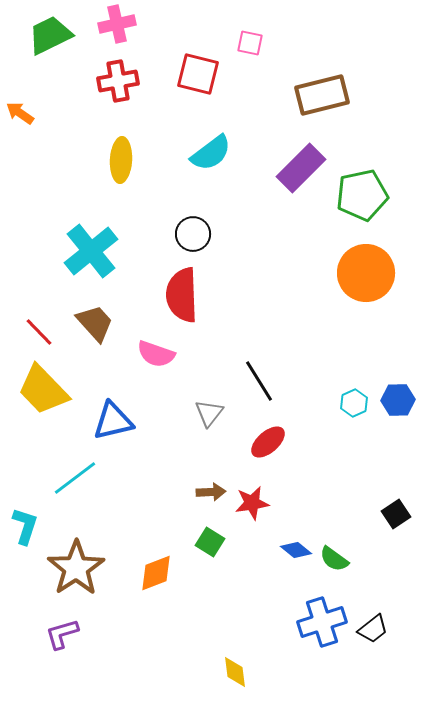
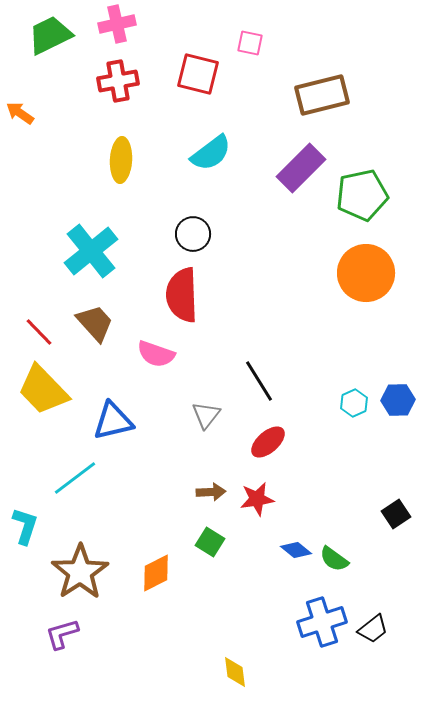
gray triangle: moved 3 px left, 2 px down
red star: moved 5 px right, 4 px up
brown star: moved 4 px right, 4 px down
orange diamond: rotated 6 degrees counterclockwise
